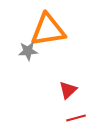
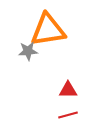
red triangle: rotated 42 degrees clockwise
red line: moved 8 px left, 3 px up
